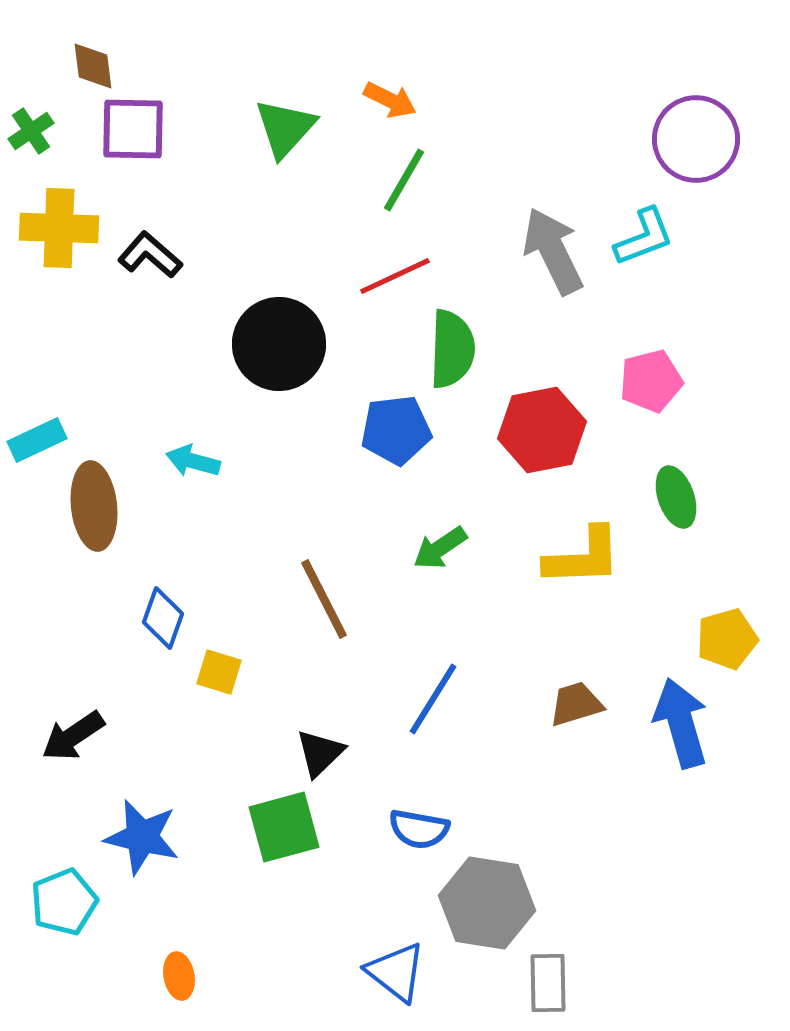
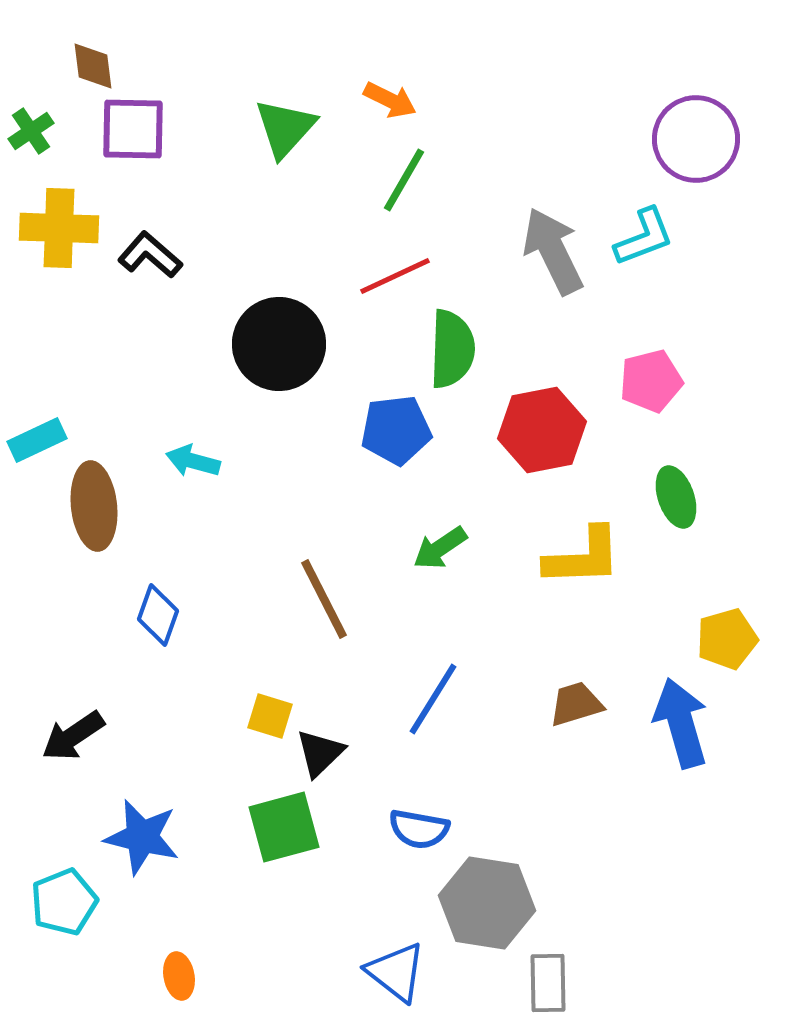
blue diamond: moved 5 px left, 3 px up
yellow square: moved 51 px right, 44 px down
